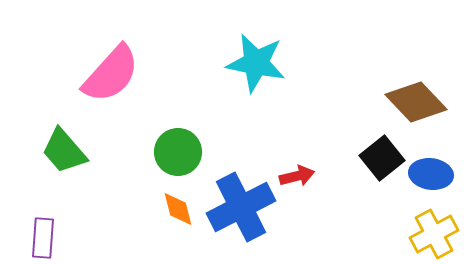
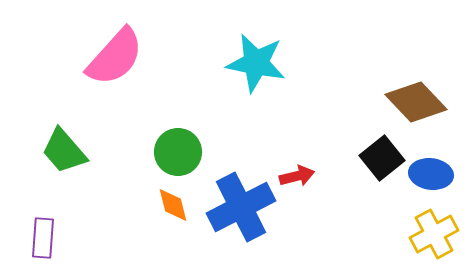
pink semicircle: moved 4 px right, 17 px up
orange diamond: moved 5 px left, 4 px up
